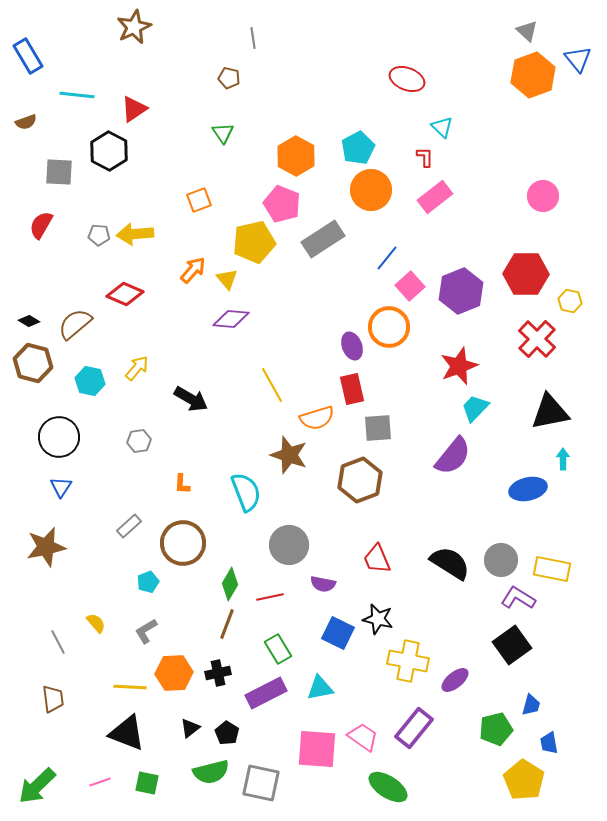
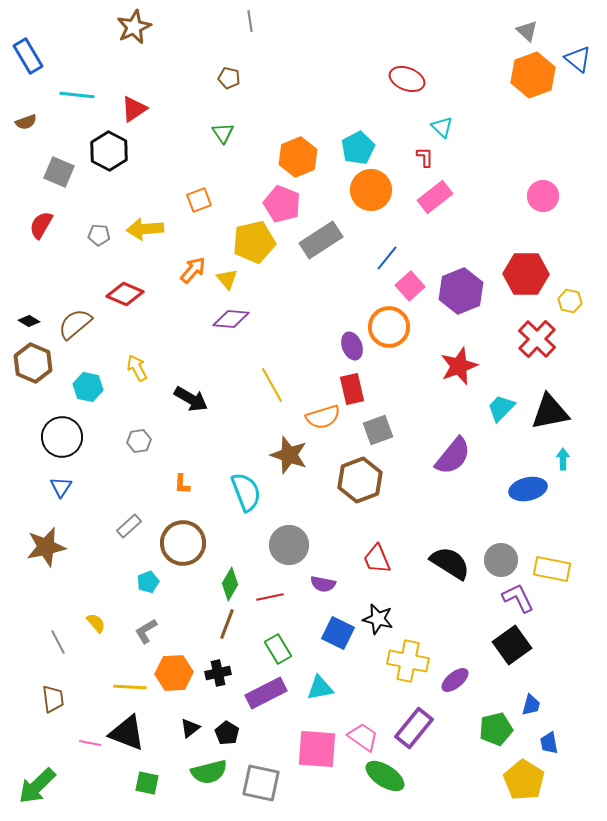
gray line at (253, 38): moved 3 px left, 17 px up
blue triangle at (578, 59): rotated 12 degrees counterclockwise
orange hexagon at (296, 156): moved 2 px right, 1 px down; rotated 9 degrees clockwise
gray square at (59, 172): rotated 20 degrees clockwise
yellow arrow at (135, 234): moved 10 px right, 5 px up
gray rectangle at (323, 239): moved 2 px left, 1 px down
brown hexagon at (33, 363): rotated 9 degrees clockwise
yellow arrow at (137, 368): rotated 68 degrees counterclockwise
cyan hexagon at (90, 381): moved 2 px left, 6 px down
cyan trapezoid at (475, 408): moved 26 px right
orange semicircle at (317, 418): moved 6 px right, 1 px up
gray square at (378, 428): moved 2 px down; rotated 16 degrees counterclockwise
black circle at (59, 437): moved 3 px right
purple L-shape at (518, 598): rotated 32 degrees clockwise
green semicircle at (211, 772): moved 2 px left
pink line at (100, 782): moved 10 px left, 39 px up; rotated 30 degrees clockwise
green ellipse at (388, 787): moved 3 px left, 11 px up
